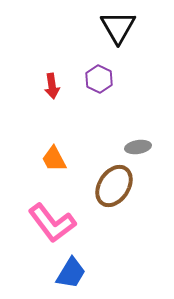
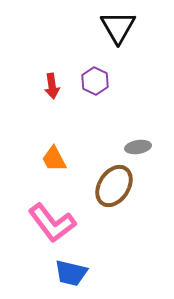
purple hexagon: moved 4 px left, 2 px down
blue trapezoid: rotated 72 degrees clockwise
